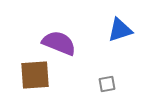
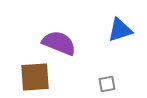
brown square: moved 2 px down
